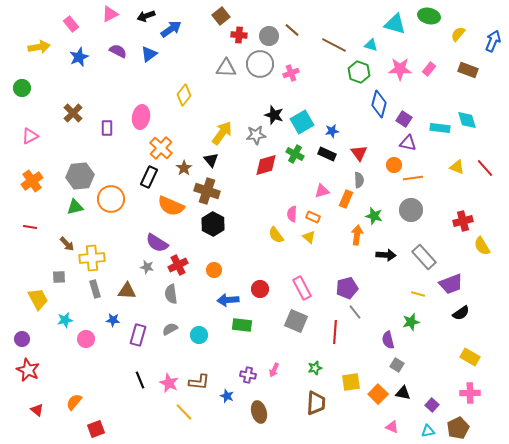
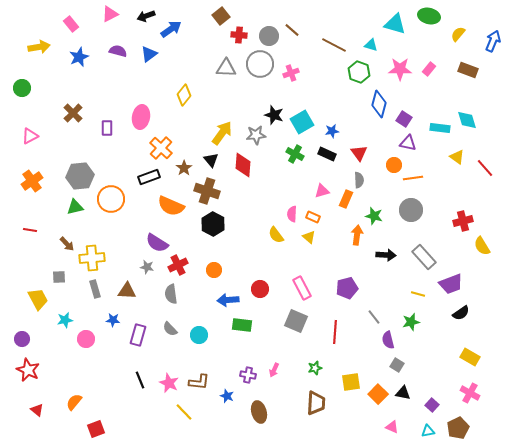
purple semicircle at (118, 51): rotated 12 degrees counterclockwise
red diamond at (266, 165): moved 23 px left; rotated 70 degrees counterclockwise
yellow triangle at (457, 167): moved 10 px up; rotated 14 degrees clockwise
black rectangle at (149, 177): rotated 45 degrees clockwise
red line at (30, 227): moved 3 px down
gray line at (355, 312): moved 19 px right, 5 px down
gray semicircle at (170, 329): rotated 105 degrees counterclockwise
pink cross at (470, 393): rotated 30 degrees clockwise
